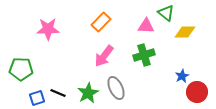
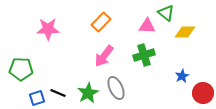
pink triangle: moved 1 px right
red circle: moved 6 px right, 1 px down
